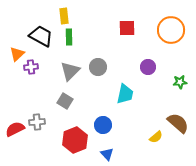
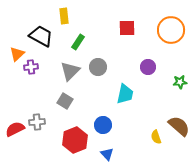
green rectangle: moved 9 px right, 5 px down; rotated 35 degrees clockwise
brown semicircle: moved 1 px right, 3 px down
yellow semicircle: rotated 112 degrees clockwise
